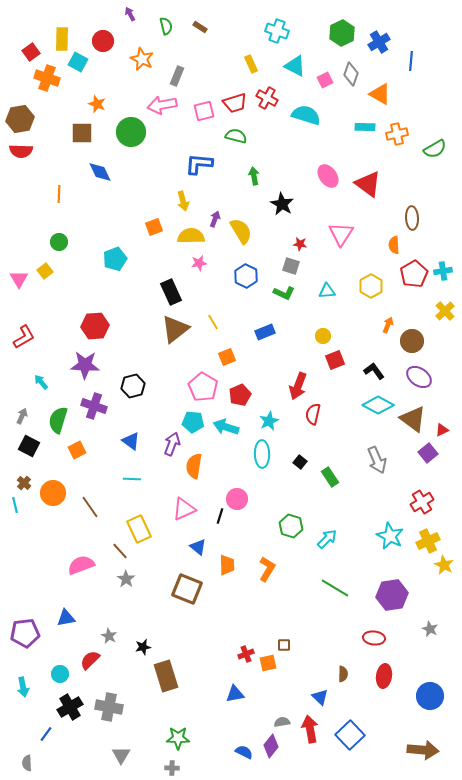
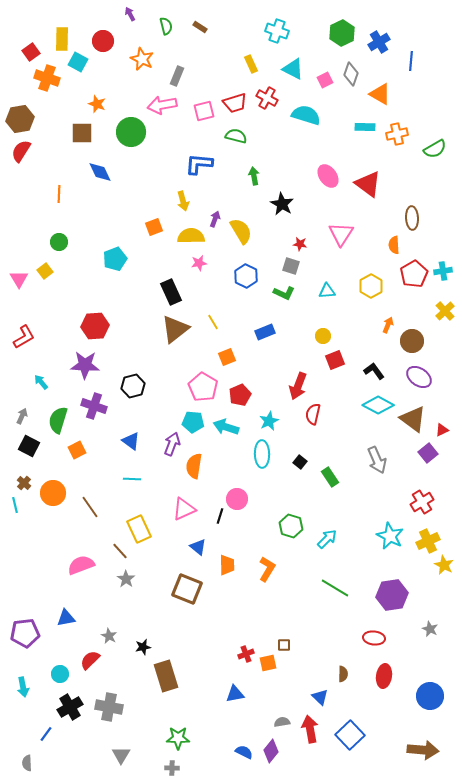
cyan triangle at (295, 66): moved 2 px left, 3 px down
red semicircle at (21, 151): rotated 120 degrees clockwise
purple diamond at (271, 746): moved 5 px down
